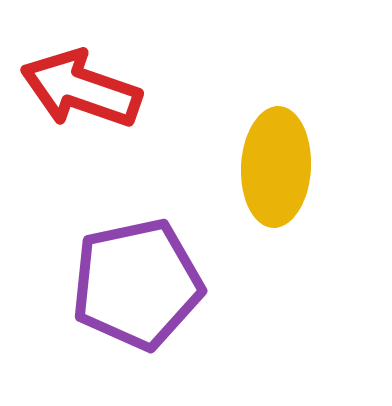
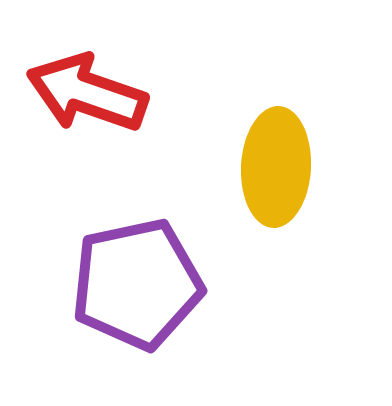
red arrow: moved 6 px right, 4 px down
